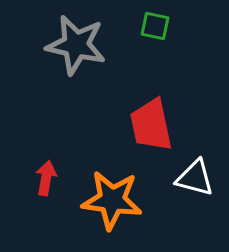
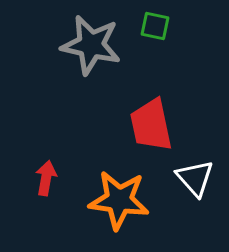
gray star: moved 15 px right
white triangle: rotated 33 degrees clockwise
orange star: moved 7 px right
